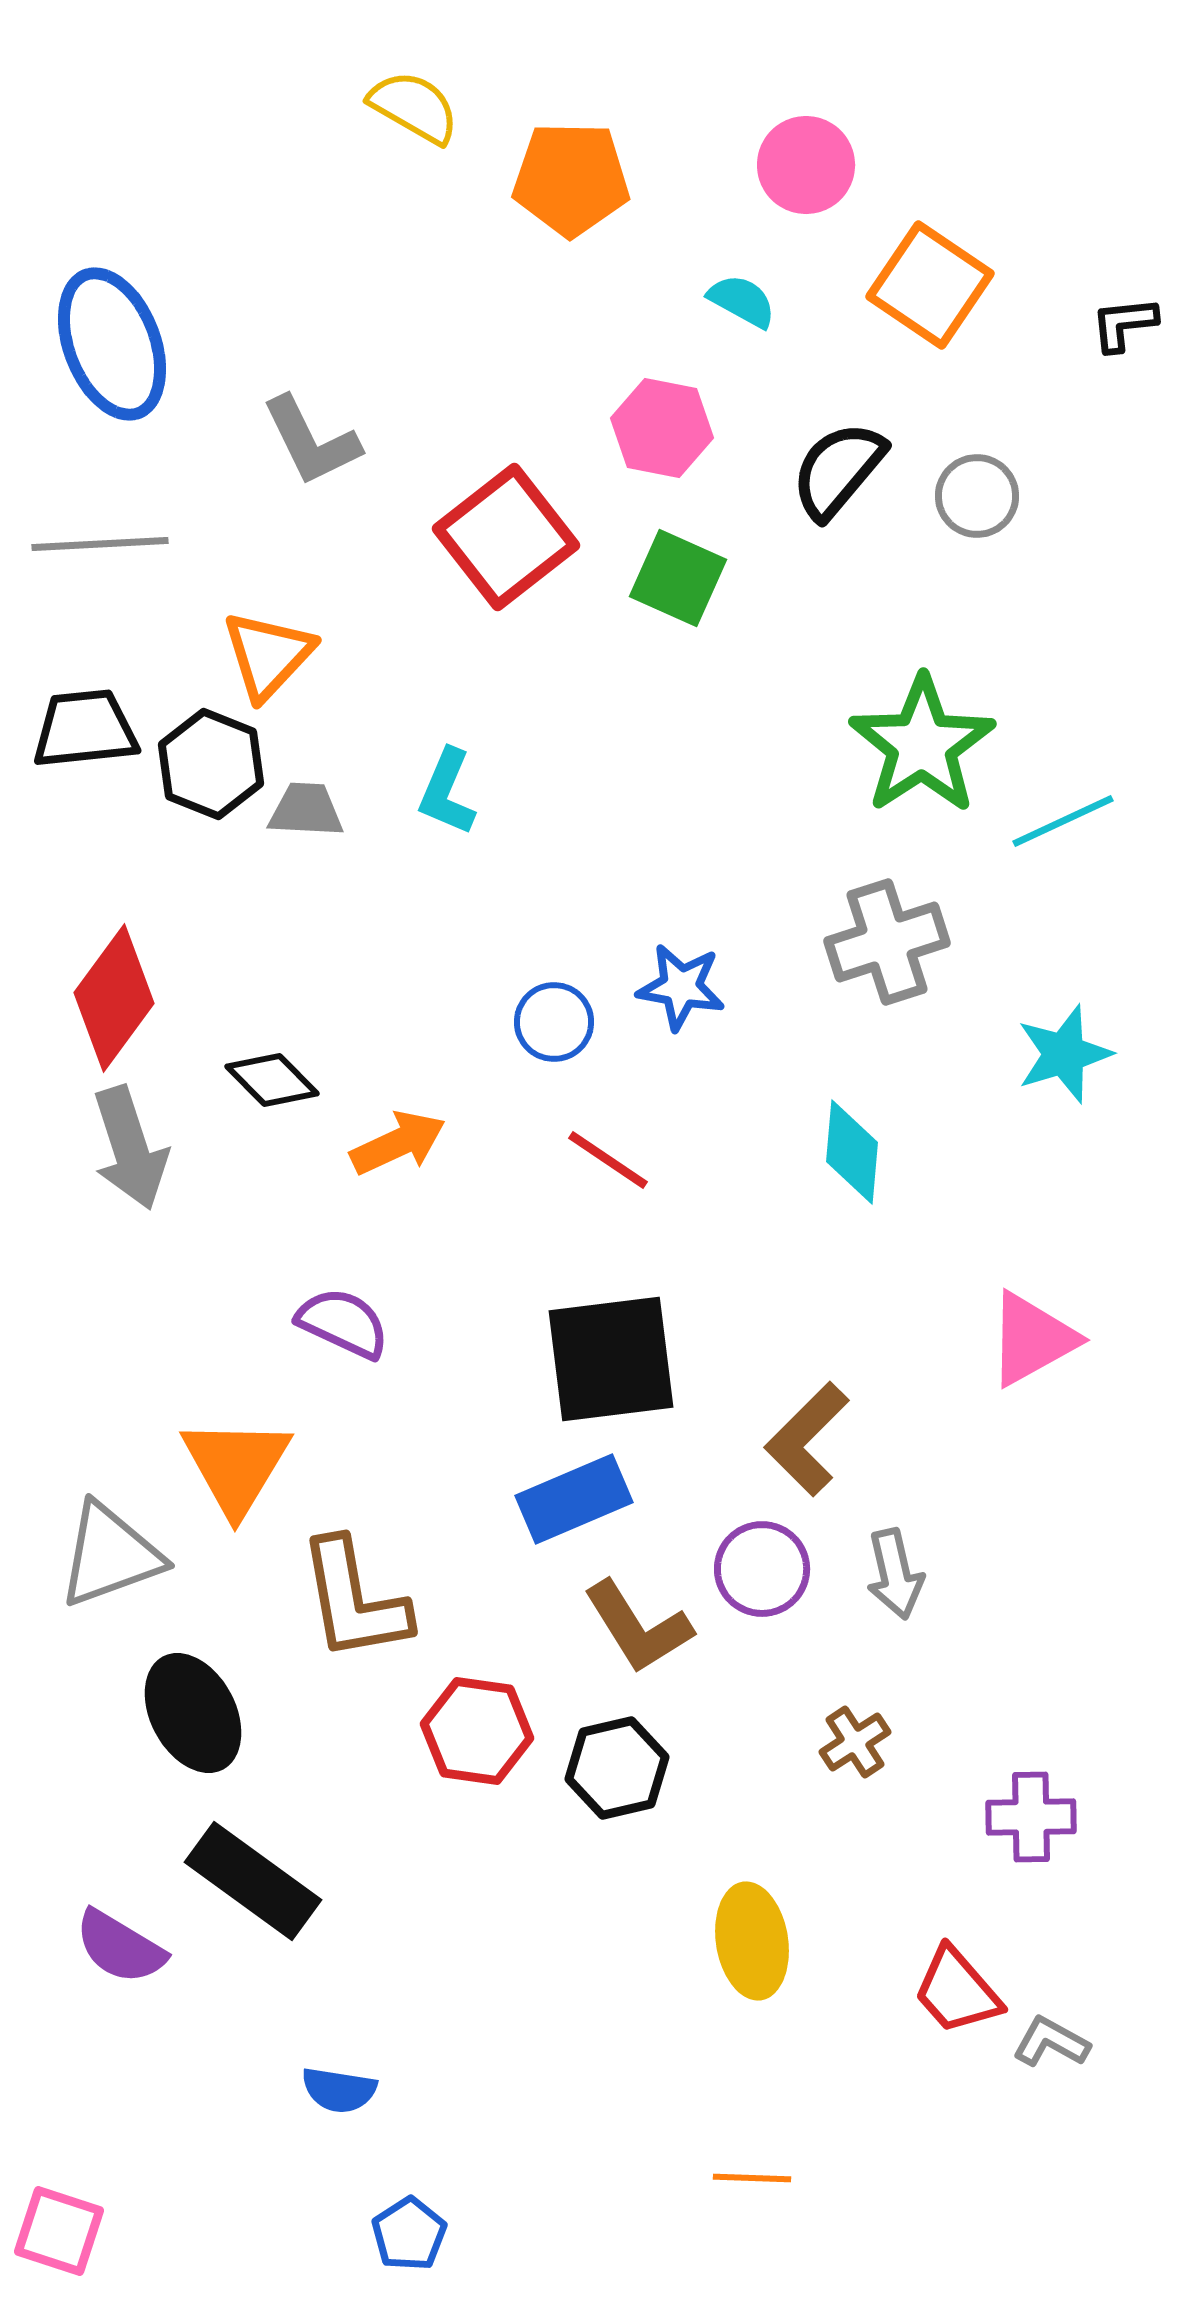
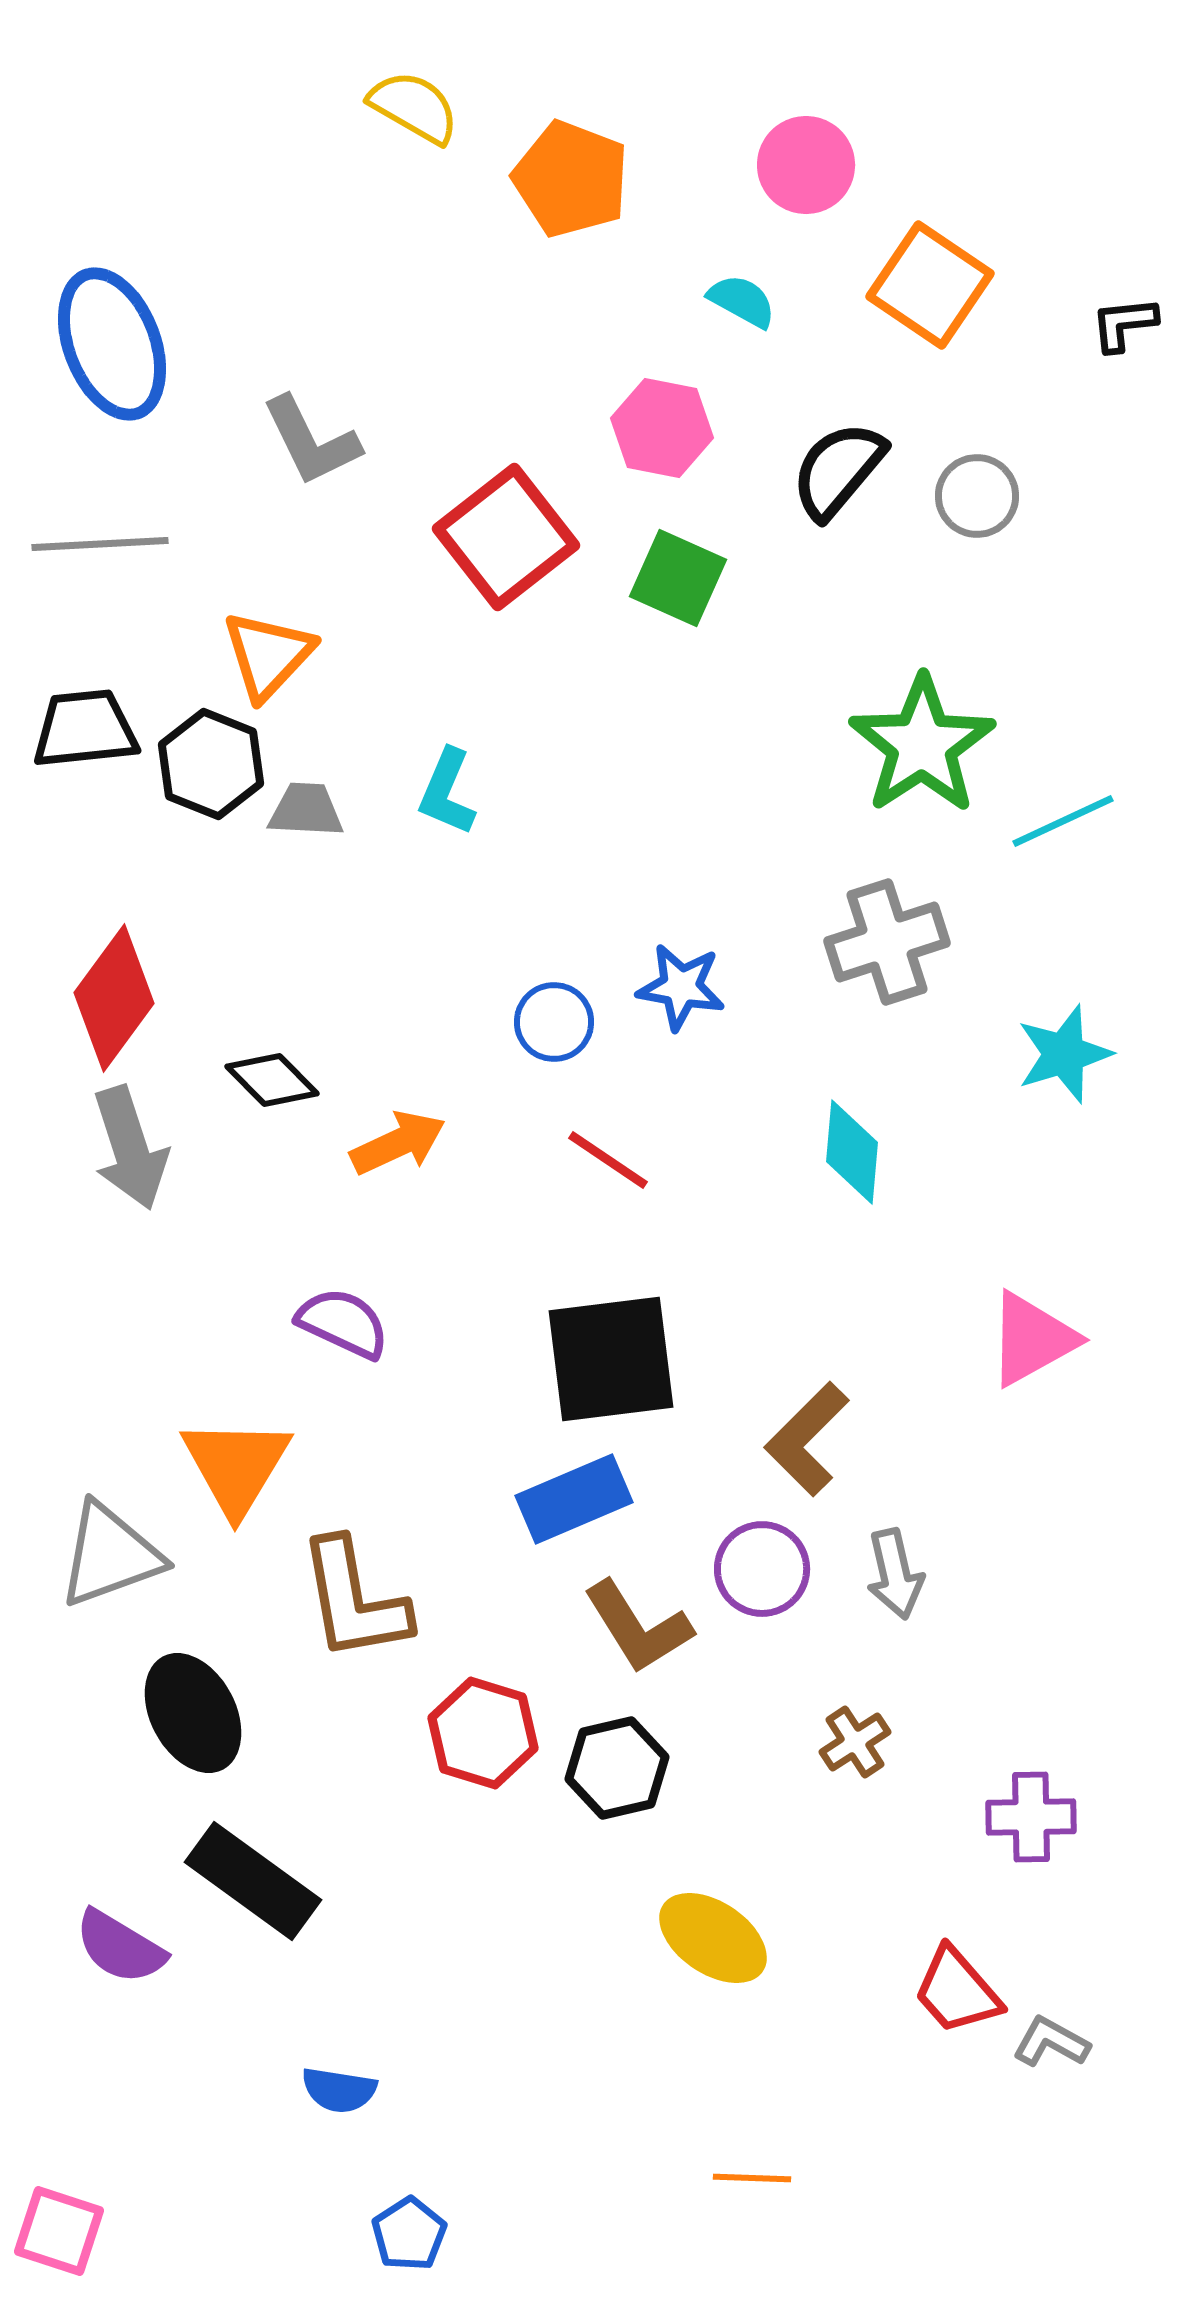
orange pentagon at (571, 179): rotated 20 degrees clockwise
red hexagon at (477, 1731): moved 6 px right, 2 px down; rotated 9 degrees clockwise
yellow ellipse at (752, 1941): moved 39 px left, 3 px up; rotated 47 degrees counterclockwise
